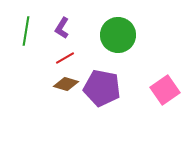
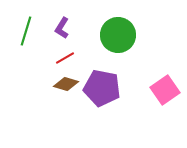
green line: rotated 8 degrees clockwise
